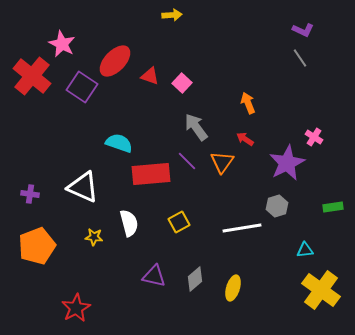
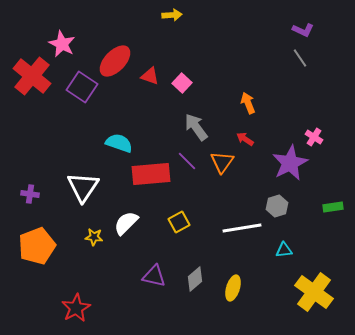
purple star: moved 3 px right
white triangle: rotated 40 degrees clockwise
white semicircle: moved 3 px left; rotated 120 degrees counterclockwise
cyan triangle: moved 21 px left
yellow cross: moved 7 px left, 2 px down
